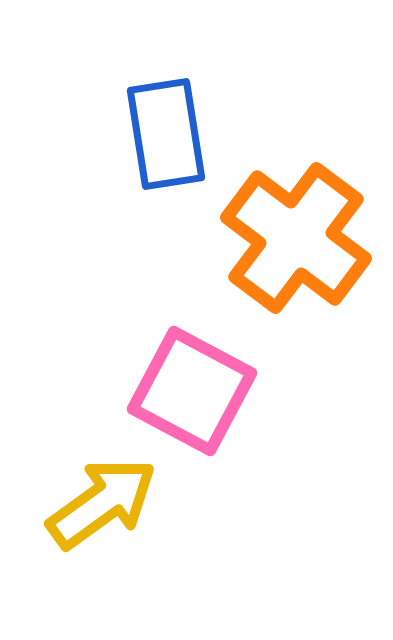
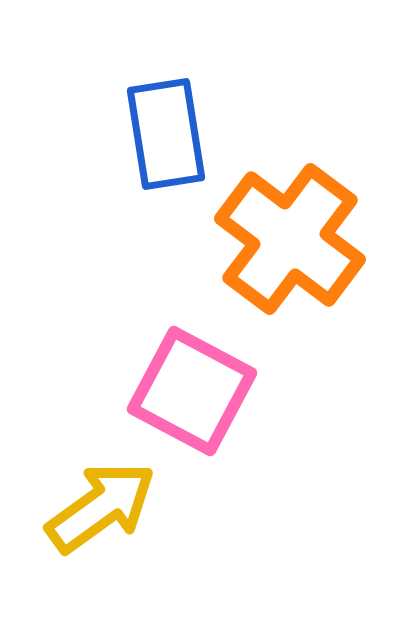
orange cross: moved 6 px left, 1 px down
yellow arrow: moved 1 px left, 4 px down
